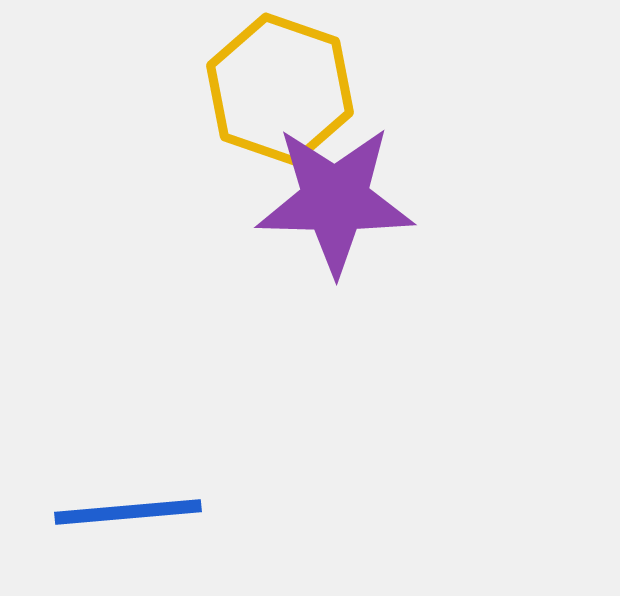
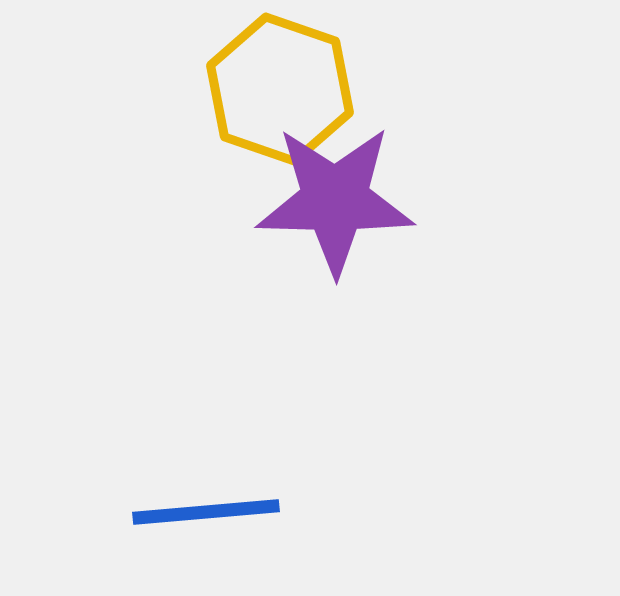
blue line: moved 78 px right
